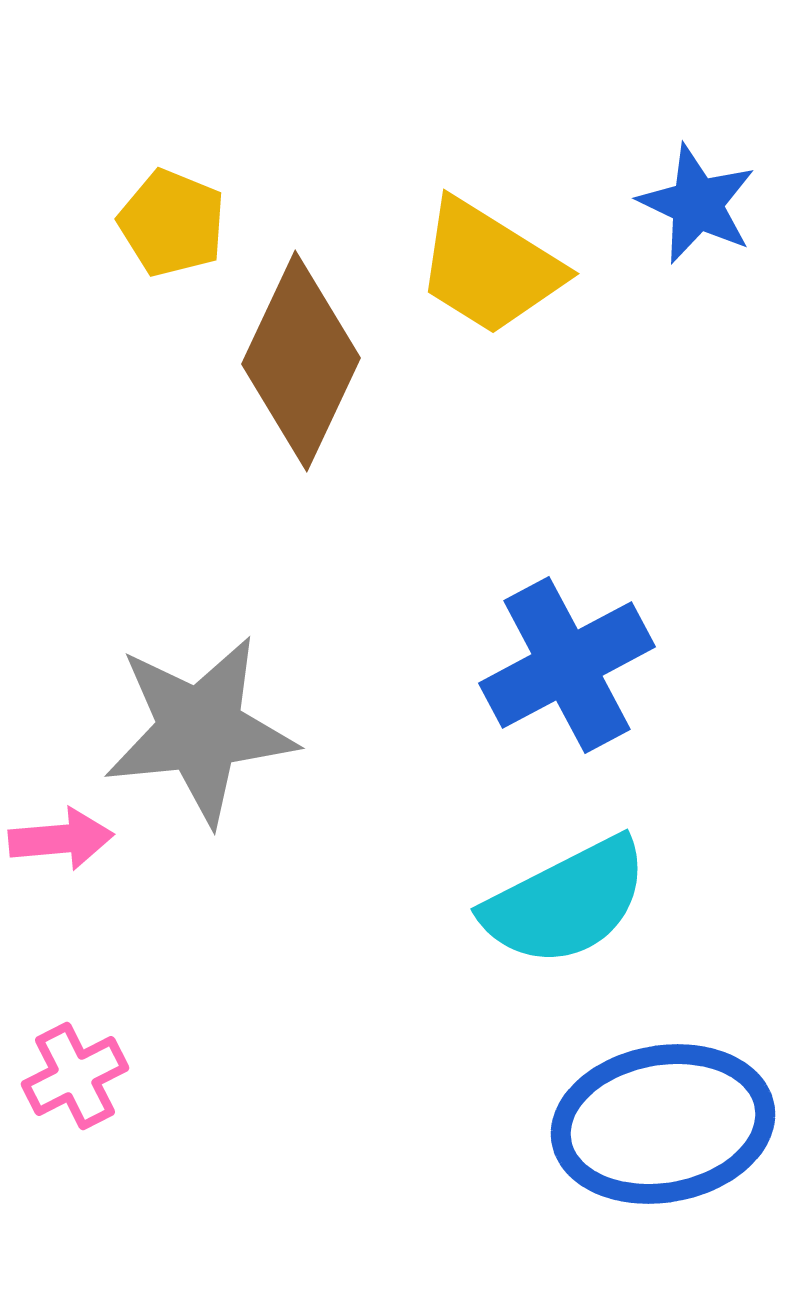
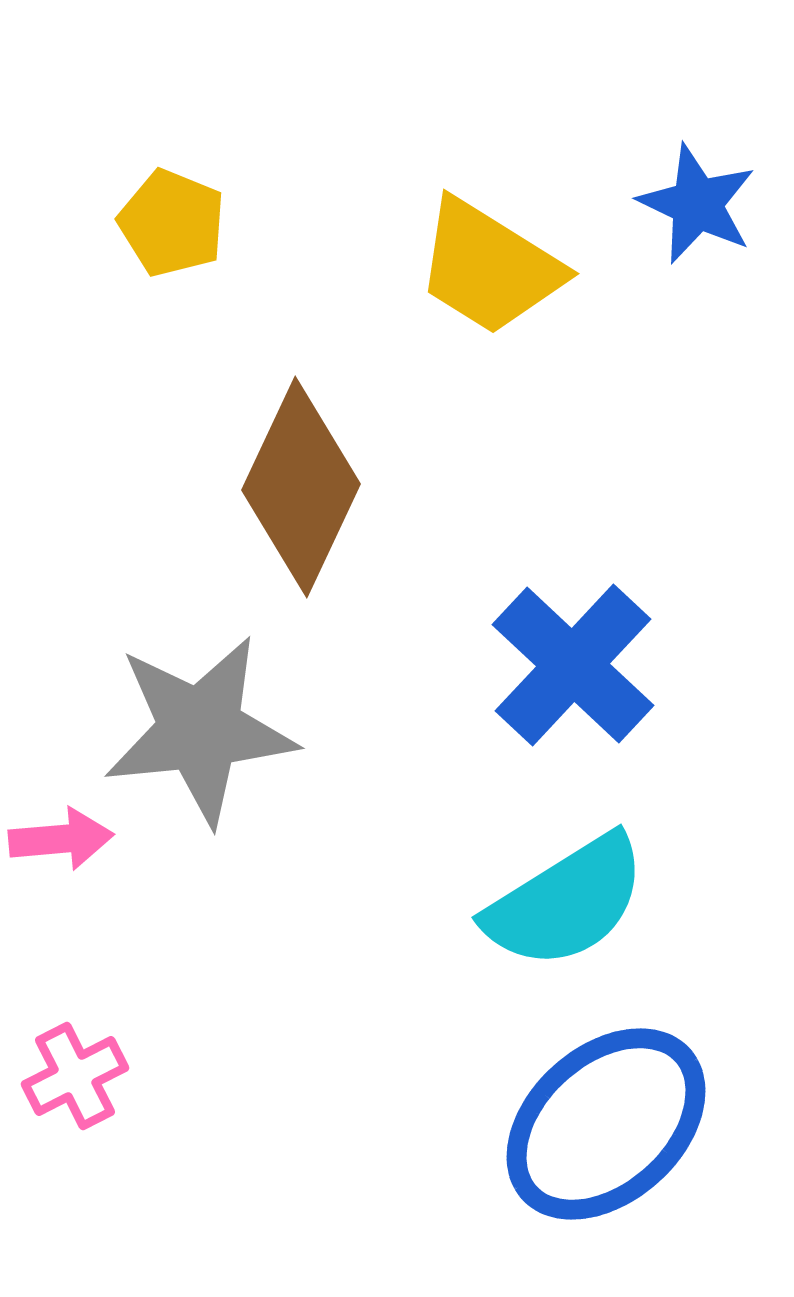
brown diamond: moved 126 px down
blue cross: moved 6 px right; rotated 19 degrees counterclockwise
cyan semicircle: rotated 5 degrees counterclockwise
blue ellipse: moved 57 px left; rotated 32 degrees counterclockwise
